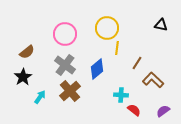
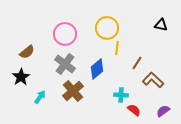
gray cross: moved 1 px up
black star: moved 2 px left
brown cross: moved 3 px right
